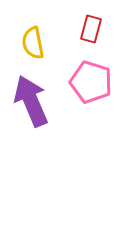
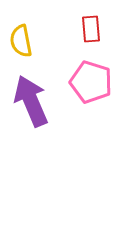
red rectangle: rotated 20 degrees counterclockwise
yellow semicircle: moved 12 px left, 2 px up
